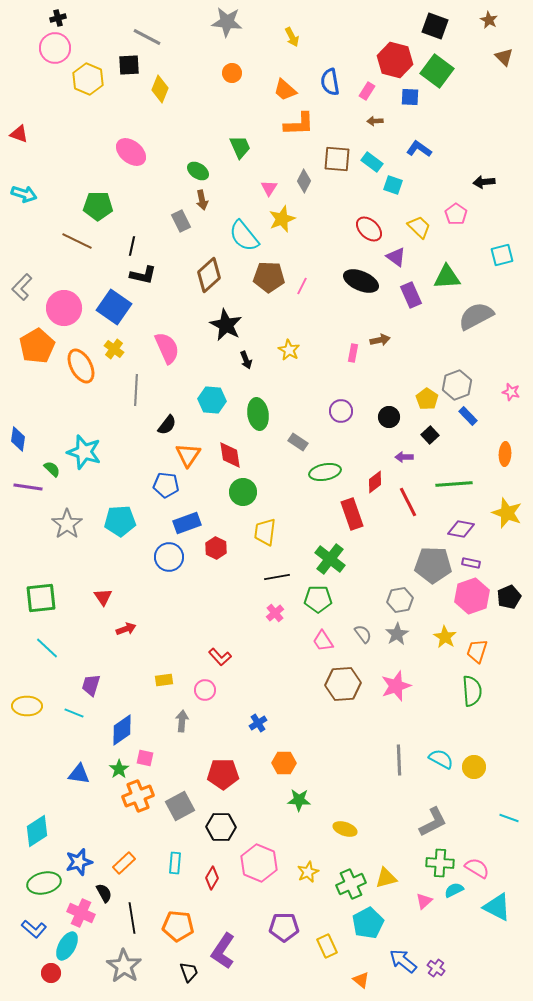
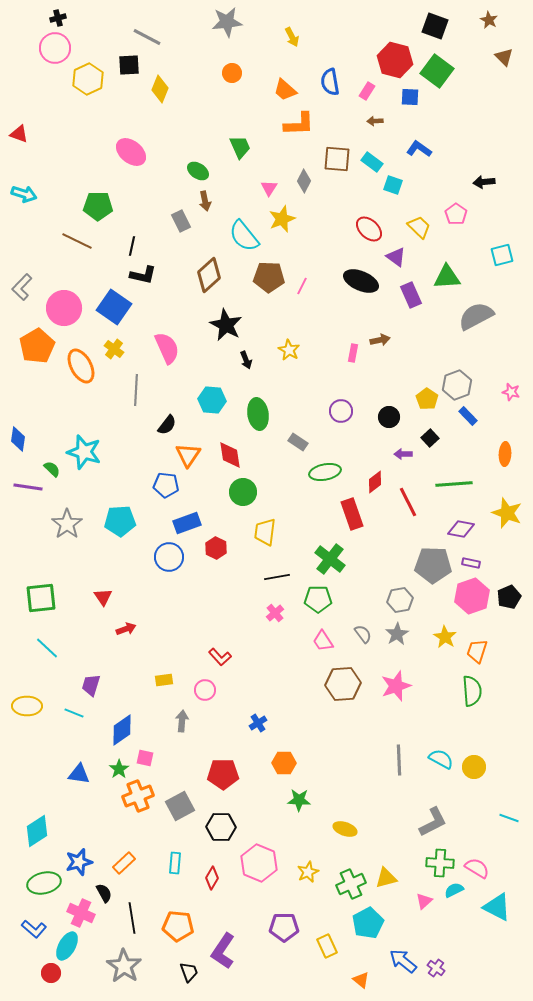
gray star at (227, 22): rotated 12 degrees counterclockwise
yellow hexagon at (88, 79): rotated 12 degrees clockwise
brown arrow at (202, 200): moved 3 px right, 1 px down
black square at (430, 435): moved 3 px down
purple arrow at (404, 457): moved 1 px left, 3 px up
